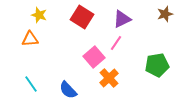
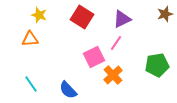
pink square: rotated 15 degrees clockwise
orange cross: moved 4 px right, 3 px up
